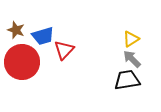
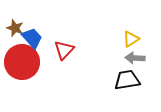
brown star: moved 1 px left, 2 px up
blue trapezoid: moved 11 px left, 2 px down; rotated 115 degrees counterclockwise
gray arrow: moved 3 px right, 1 px up; rotated 42 degrees counterclockwise
